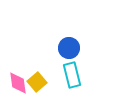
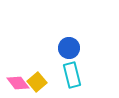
pink diamond: rotated 30 degrees counterclockwise
